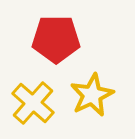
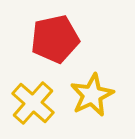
red pentagon: moved 1 px left; rotated 12 degrees counterclockwise
